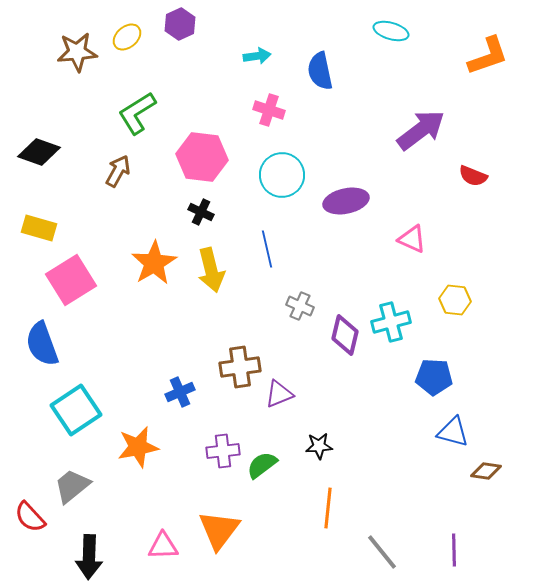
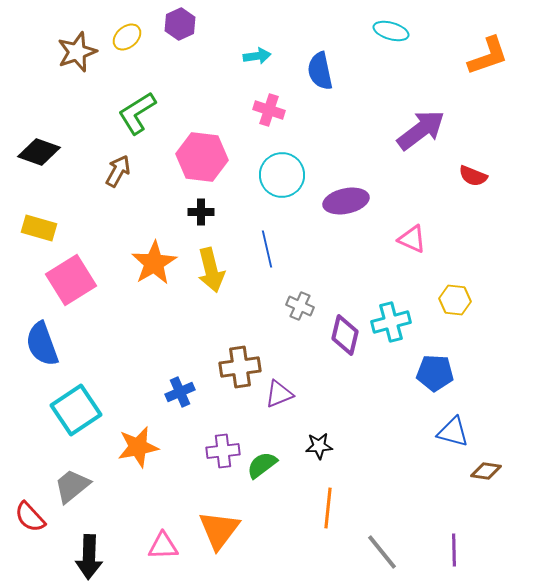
brown star at (77, 52): rotated 15 degrees counterclockwise
black cross at (201, 212): rotated 25 degrees counterclockwise
blue pentagon at (434, 377): moved 1 px right, 4 px up
